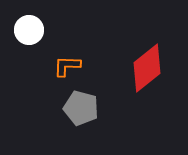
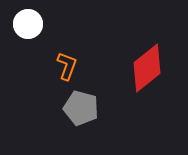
white circle: moved 1 px left, 6 px up
orange L-shape: rotated 108 degrees clockwise
